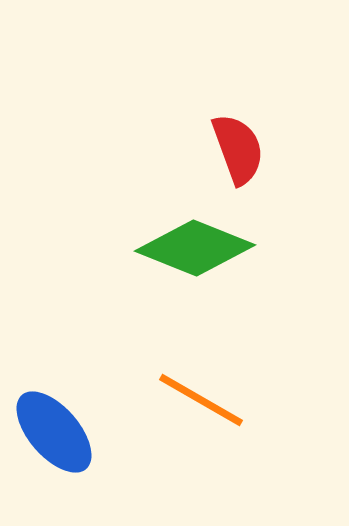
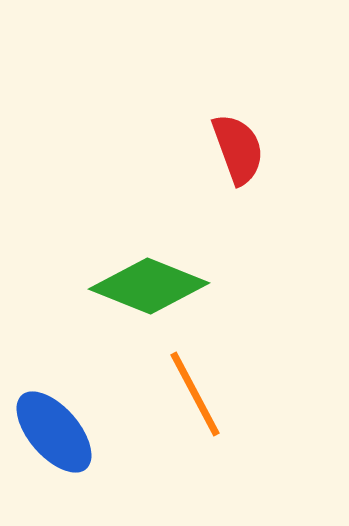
green diamond: moved 46 px left, 38 px down
orange line: moved 6 px left, 6 px up; rotated 32 degrees clockwise
